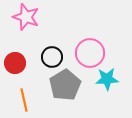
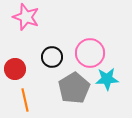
red circle: moved 6 px down
gray pentagon: moved 9 px right, 3 px down
orange line: moved 1 px right
